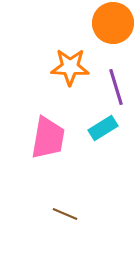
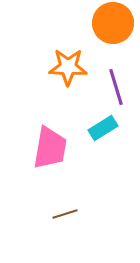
orange star: moved 2 px left
pink trapezoid: moved 2 px right, 10 px down
brown line: rotated 40 degrees counterclockwise
